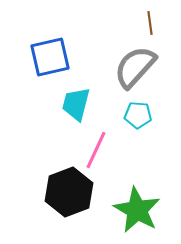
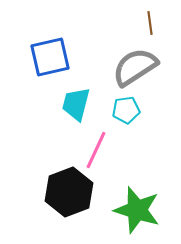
gray semicircle: rotated 15 degrees clockwise
cyan pentagon: moved 12 px left, 5 px up; rotated 12 degrees counterclockwise
green star: rotated 12 degrees counterclockwise
